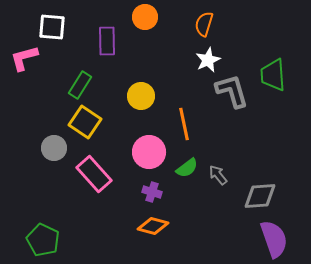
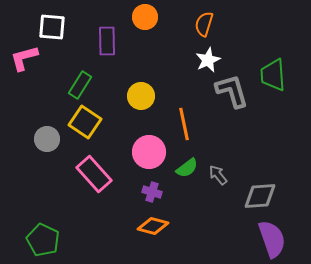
gray circle: moved 7 px left, 9 px up
purple semicircle: moved 2 px left
